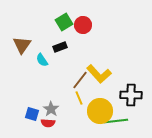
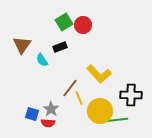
brown line: moved 10 px left, 8 px down
green line: moved 1 px up
